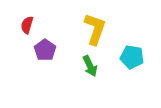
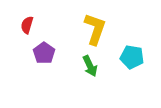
purple pentagon: moved 1 px left, 3 px down
